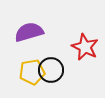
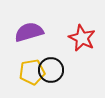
red star: moved 3 px left, 9 px up
